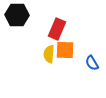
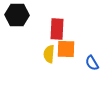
red rectangle: rotated 20 degrees counterclockwise
orange square: moved 1 px right, 1 px up
